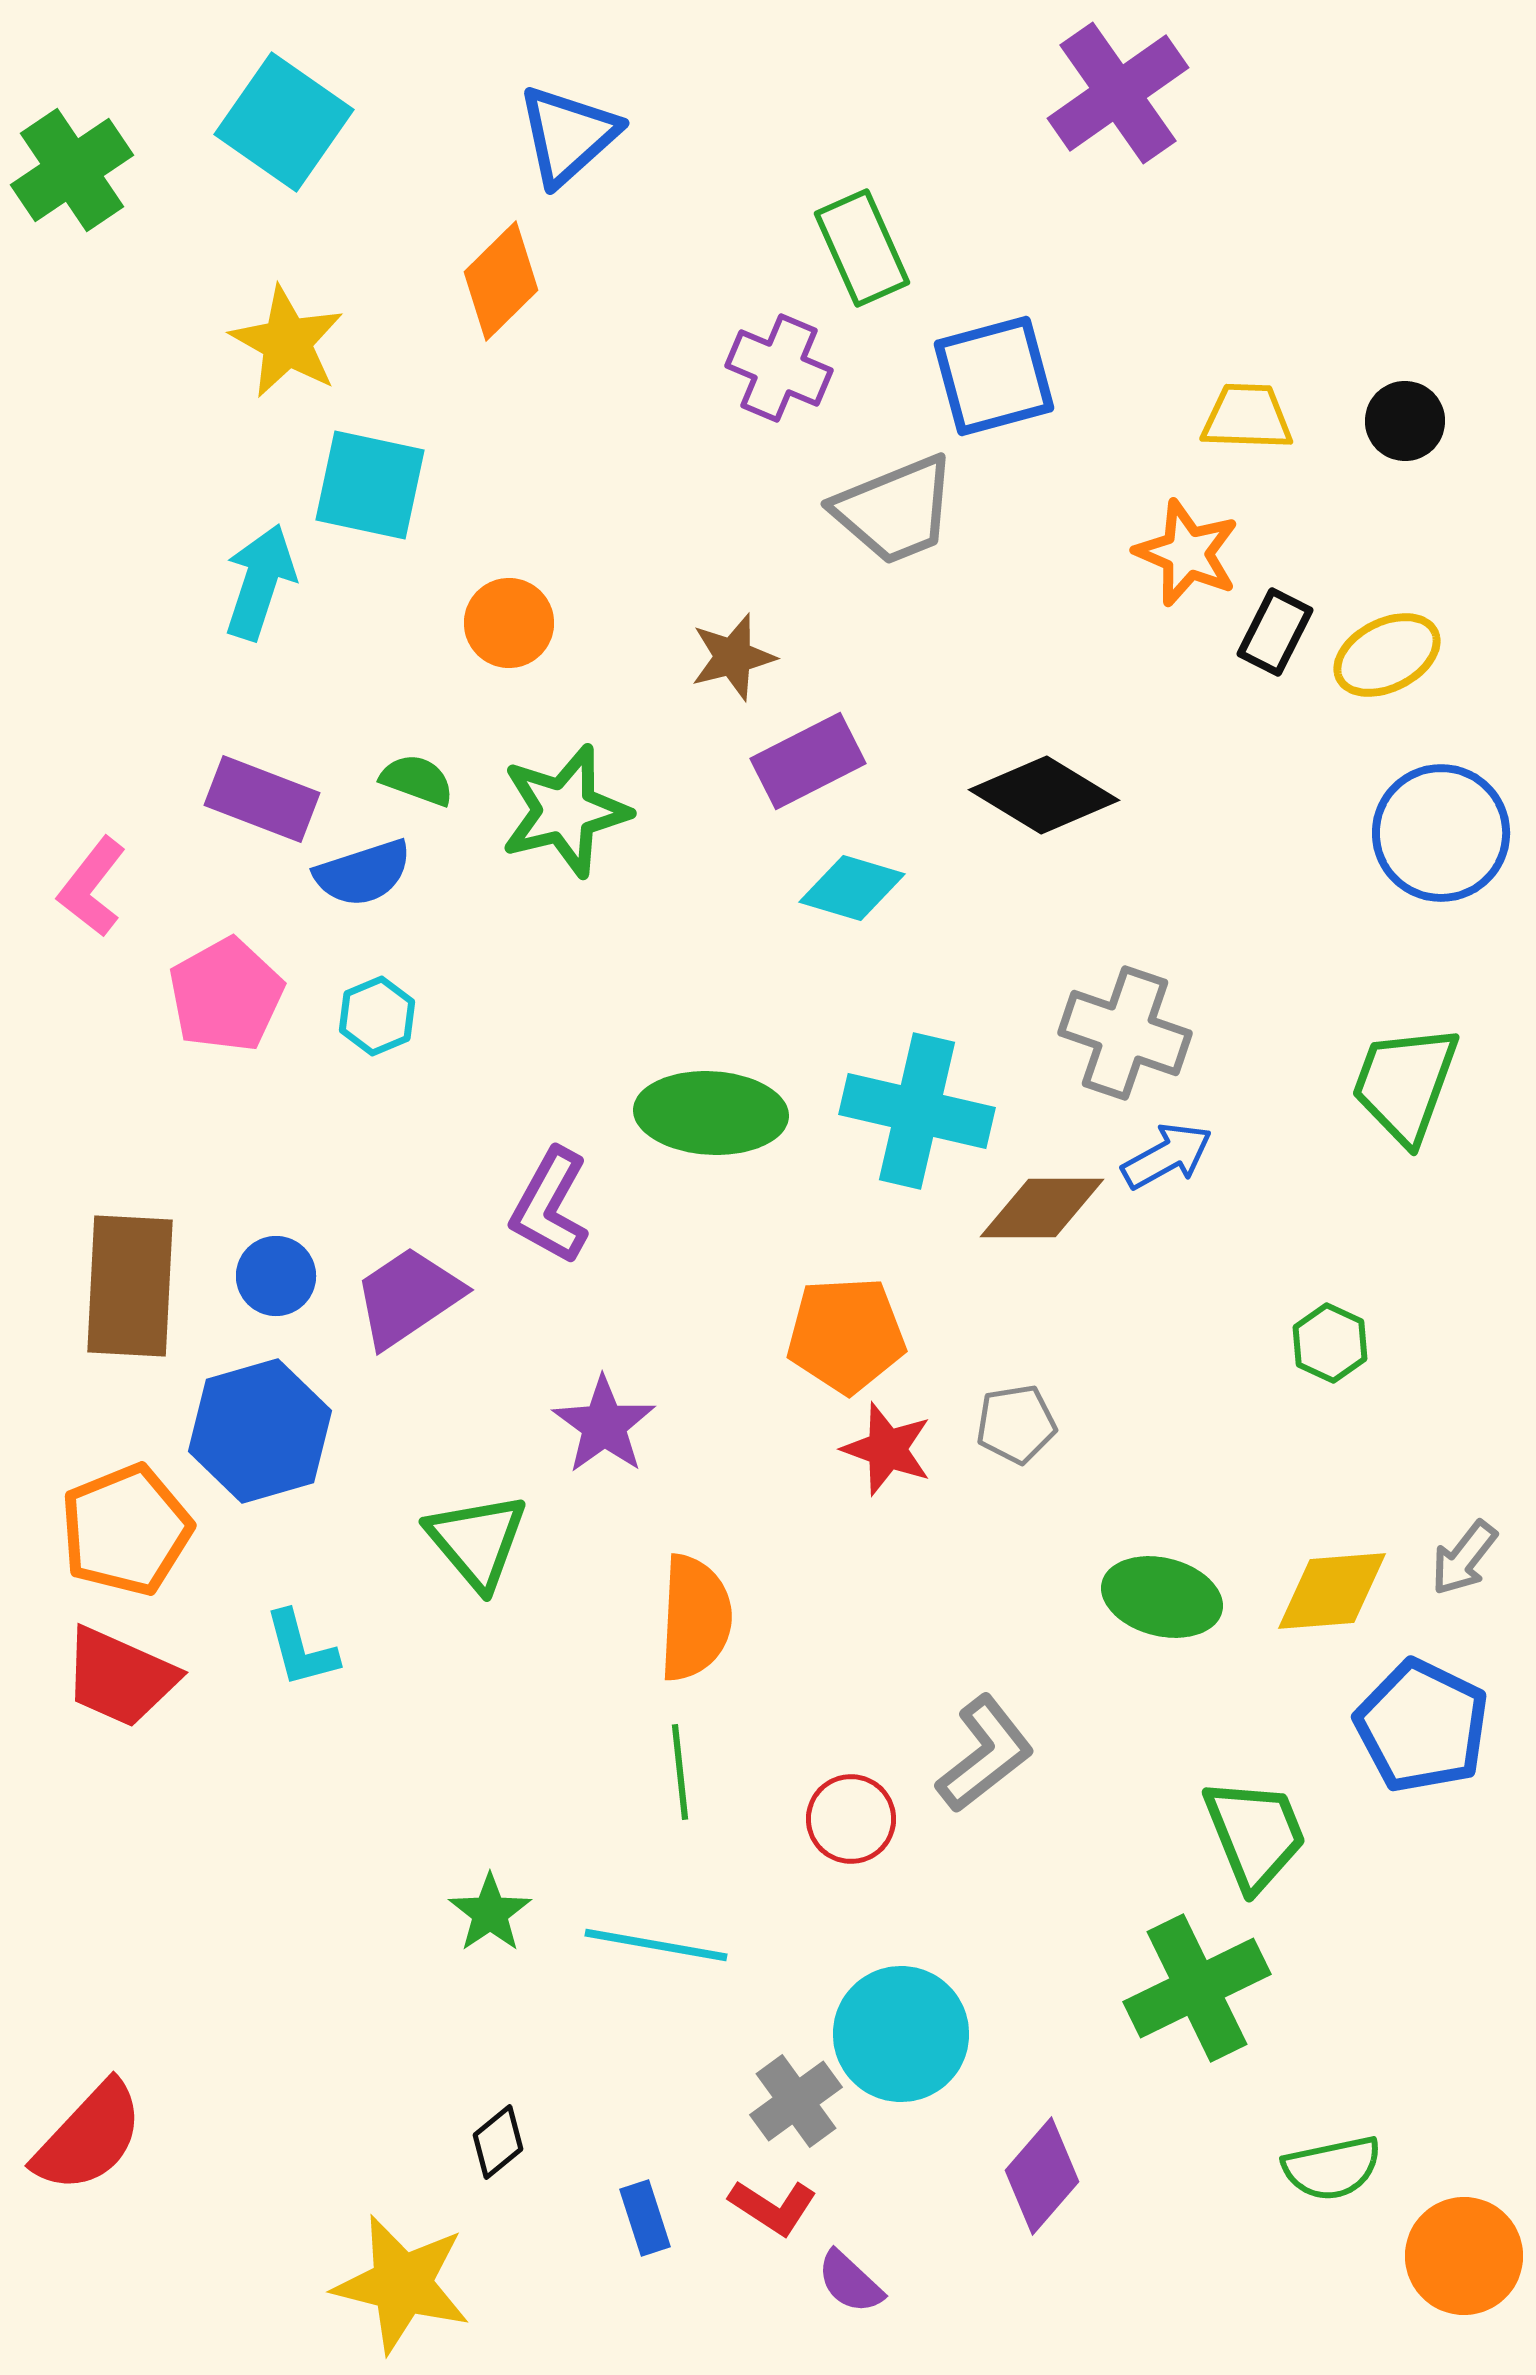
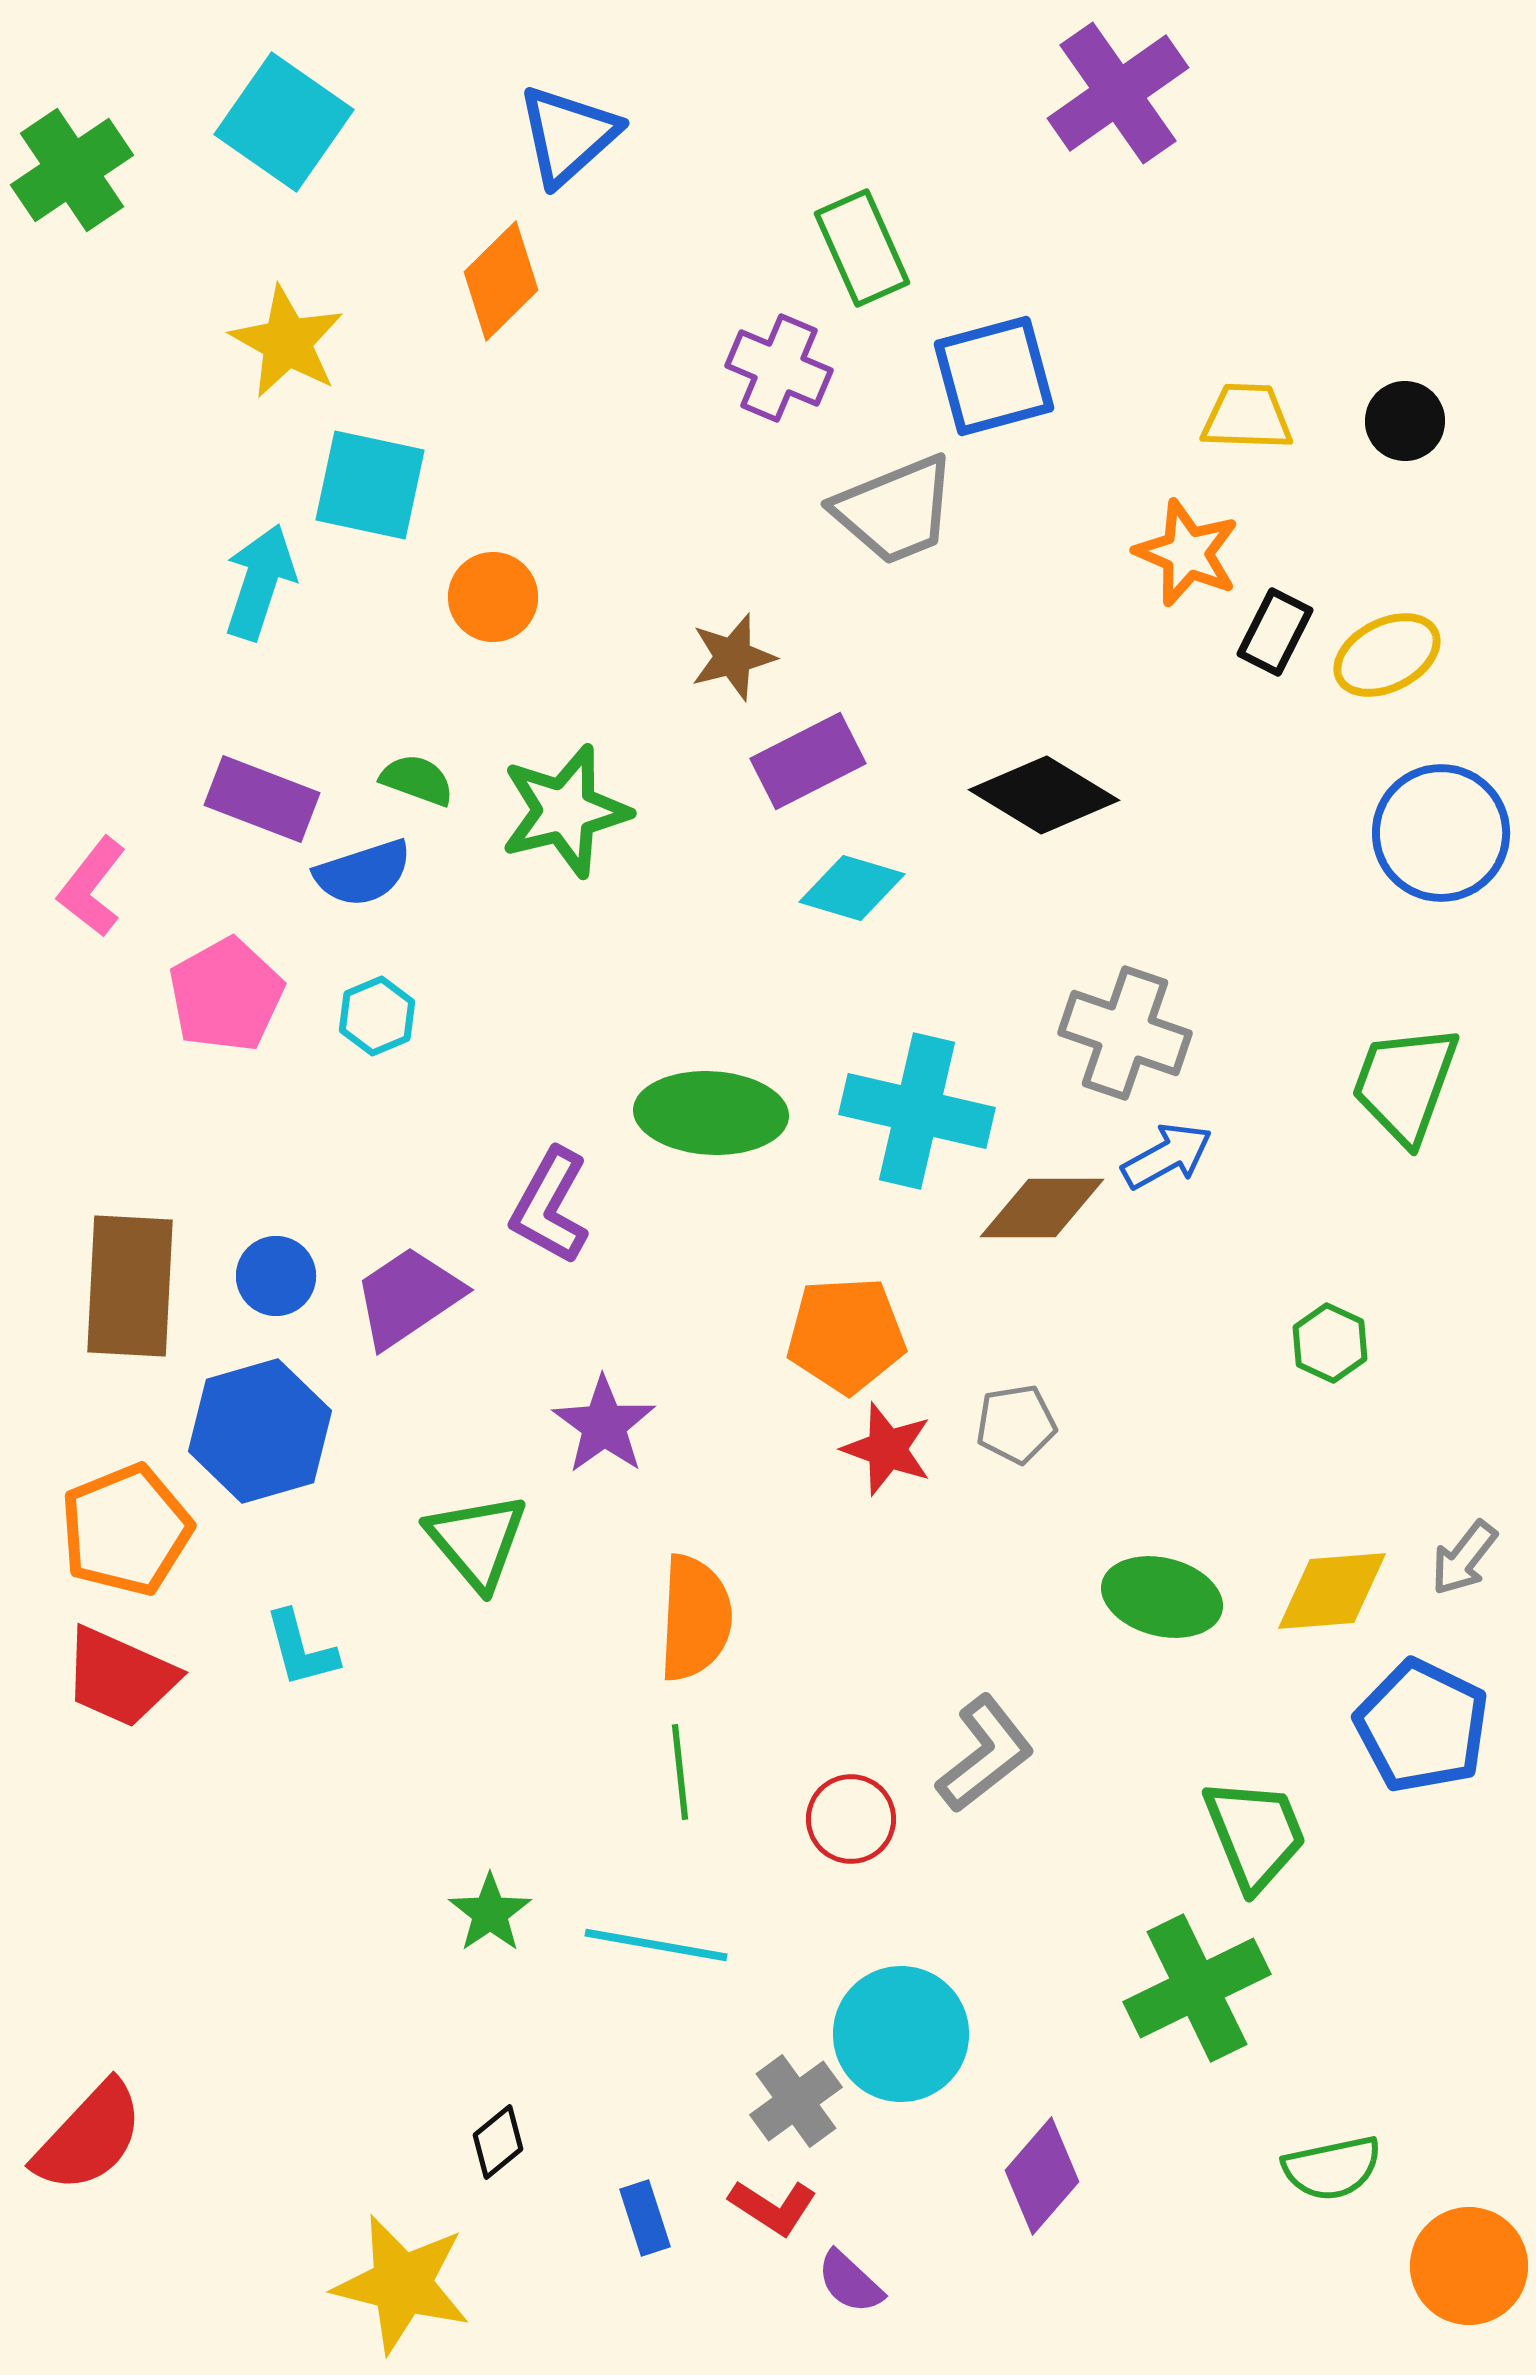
orange circle at (509, 623): moved 16 px left, 26 px up
orange circle at (1464, 2256): moved 5 px right, 10 px down
